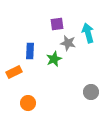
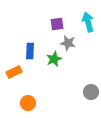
cyan arrow: moved 11 px up
